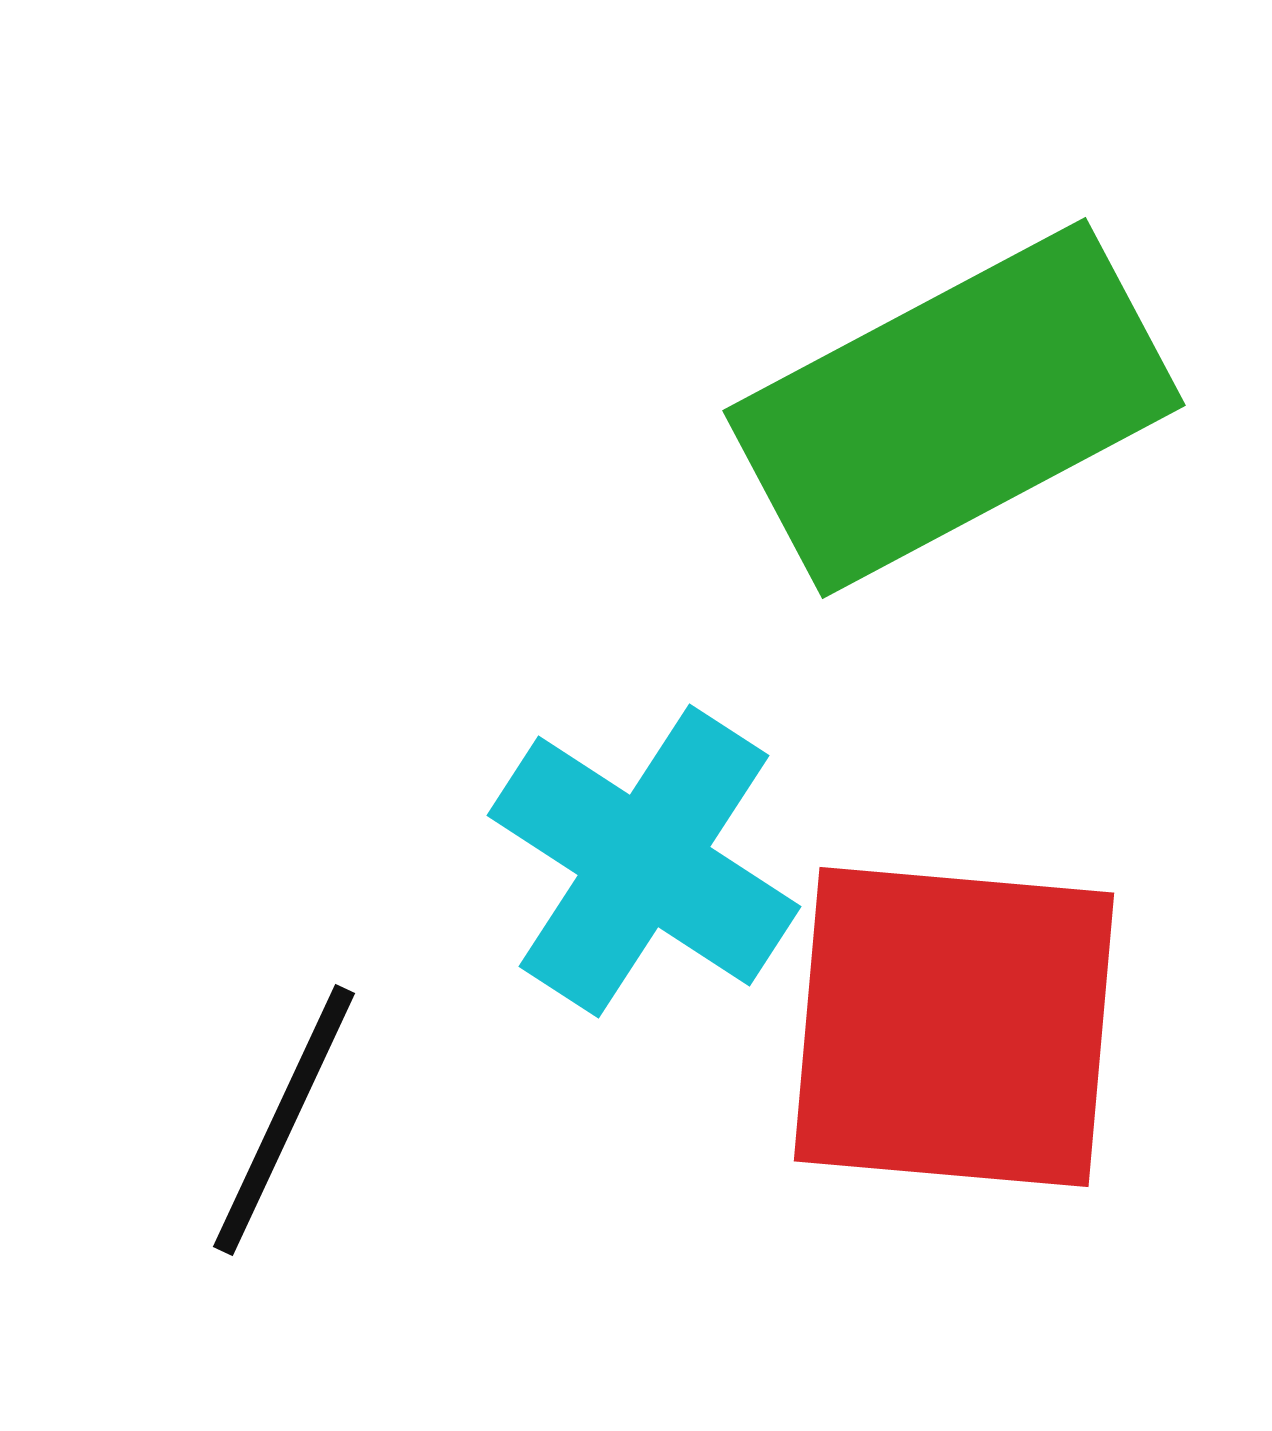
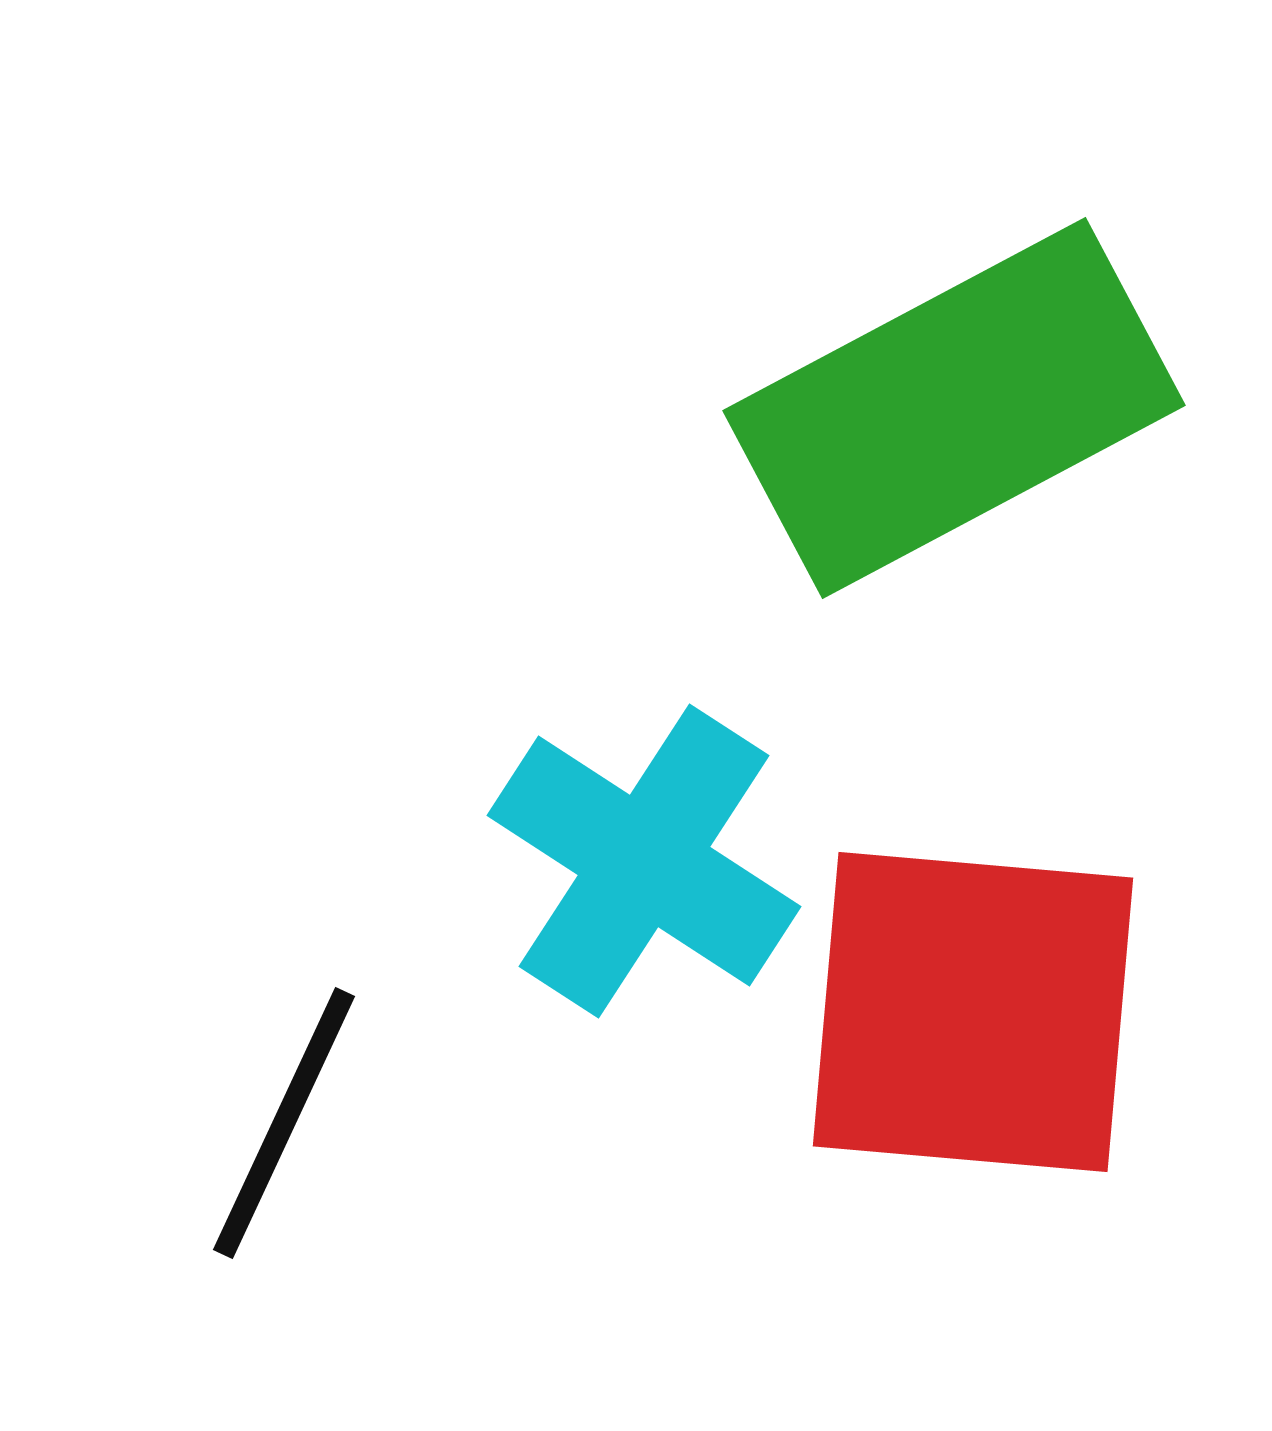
red square: moved 19 px right, 15 px up
black line: moved 3 px down
